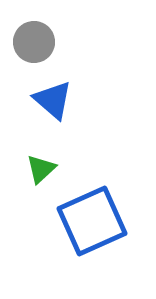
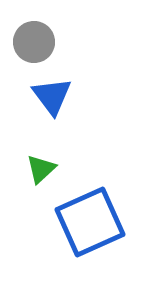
blue triangle: moved 1 px left, 4 px up; rotated 12 degrees clockwise
blue square: moved 2 px left, 1 px down
